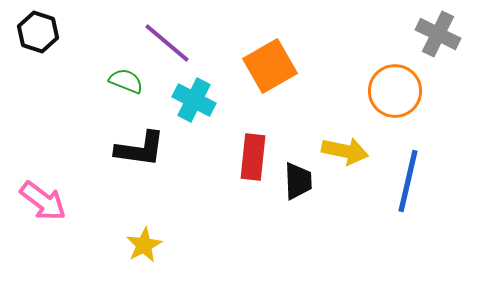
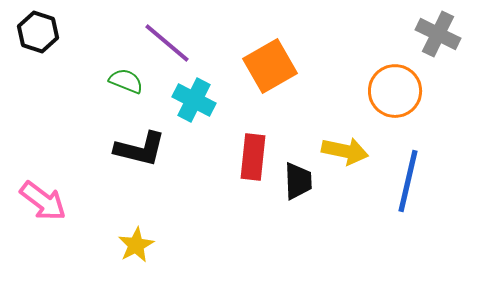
black L-shape: rotated 6 degrees clockwise
yellow star: moved 8 px left
